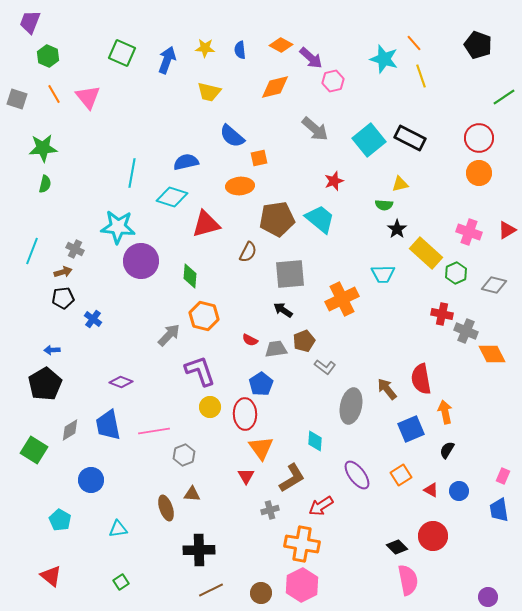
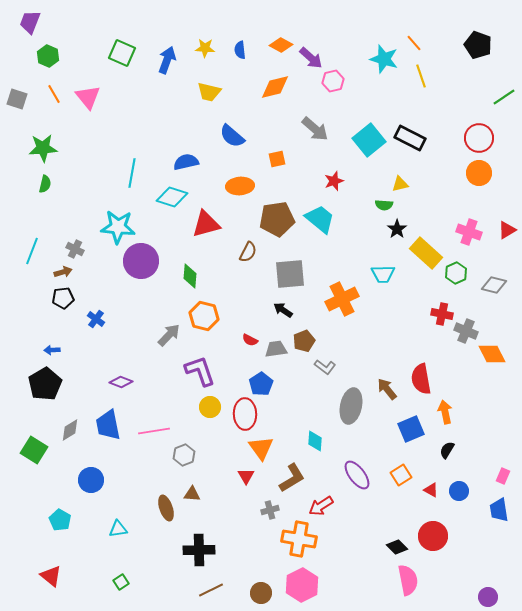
orange square at (259, 158): moved 18 px right, 1 px down
blue cross at (93, 319): moved 3 px right
orange cross at (302, 544): moved 3 px left, 5 px up
